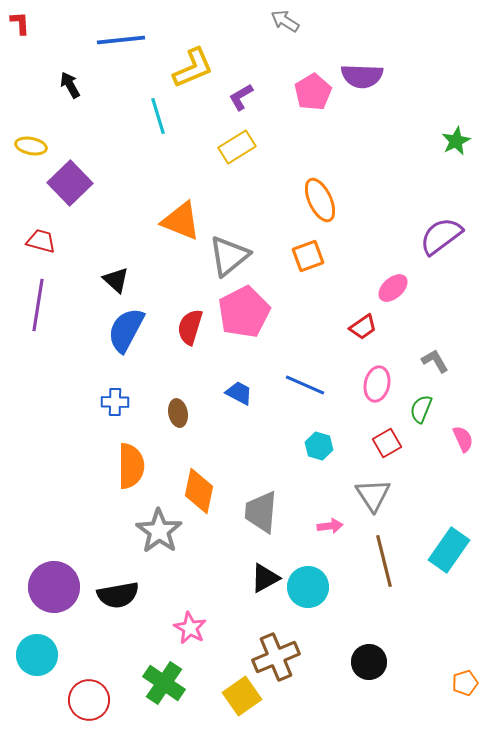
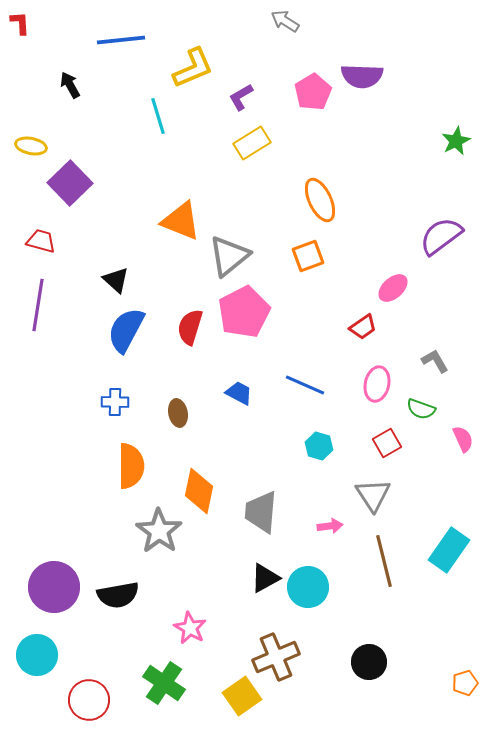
yellow rectangle at (237, 147): moved 15 px right, 4 px up
green semicircle at (421, 409): rotated 92 degrees counterclockwise
